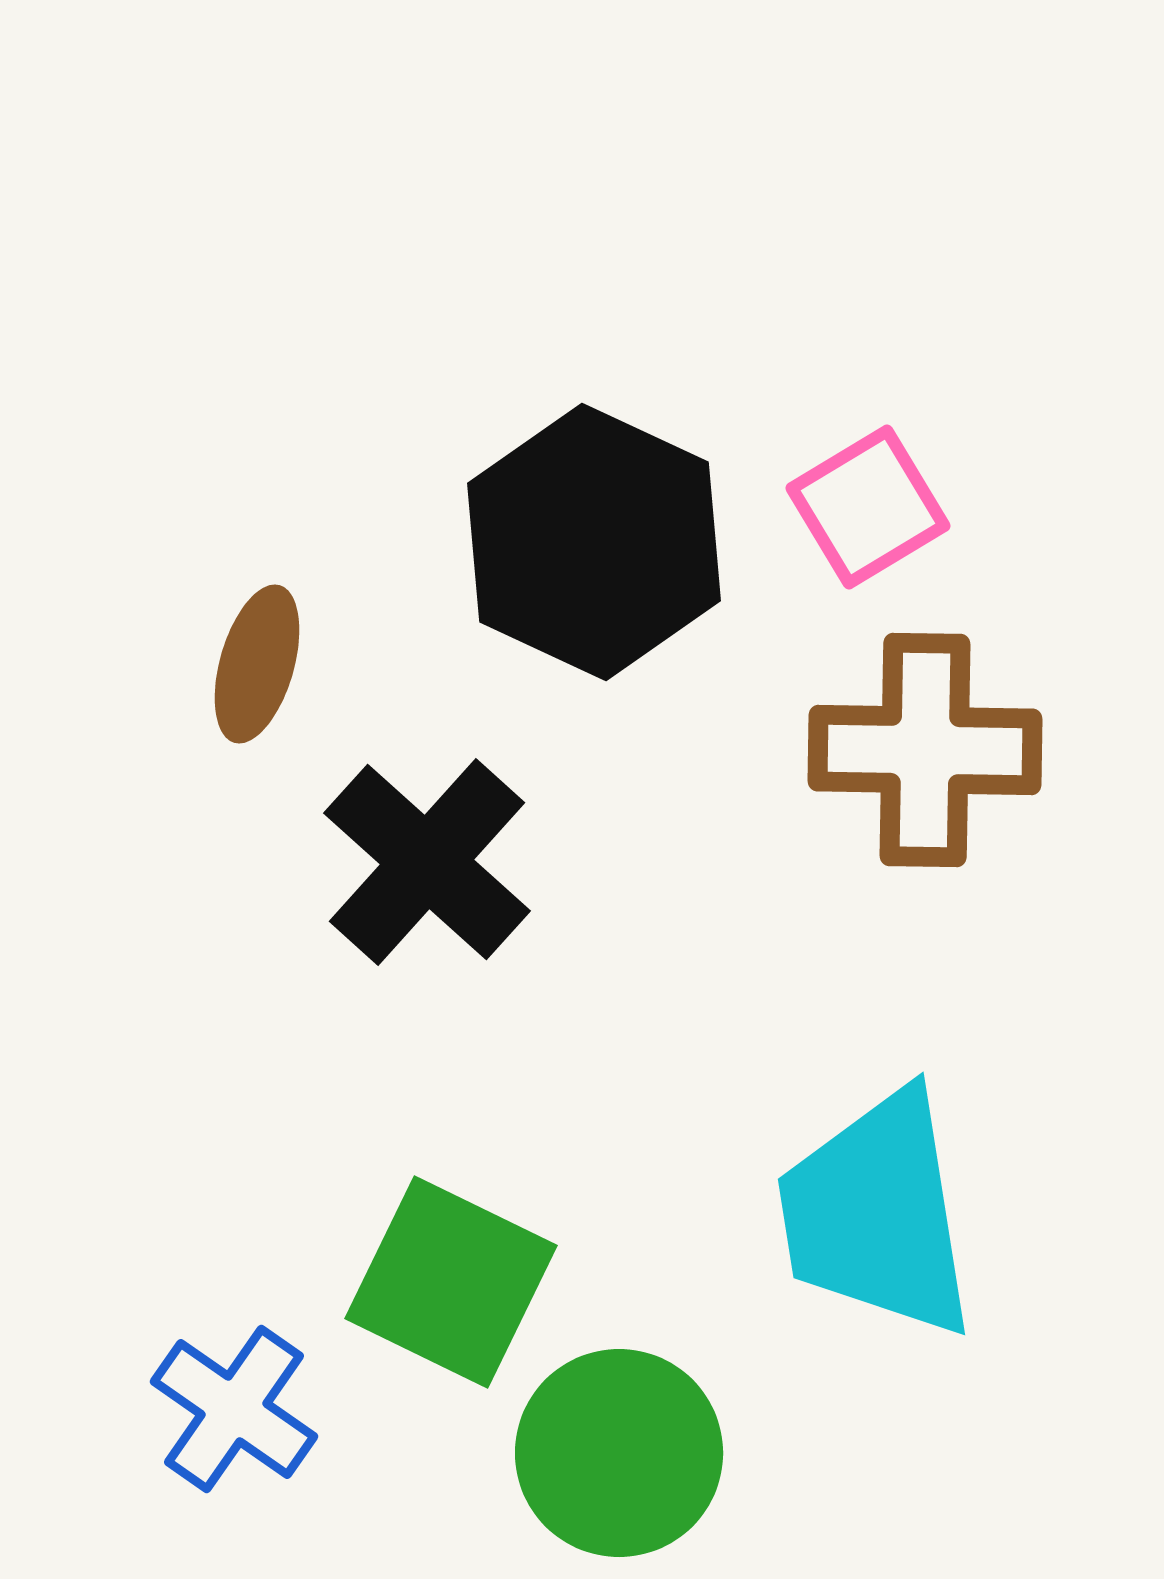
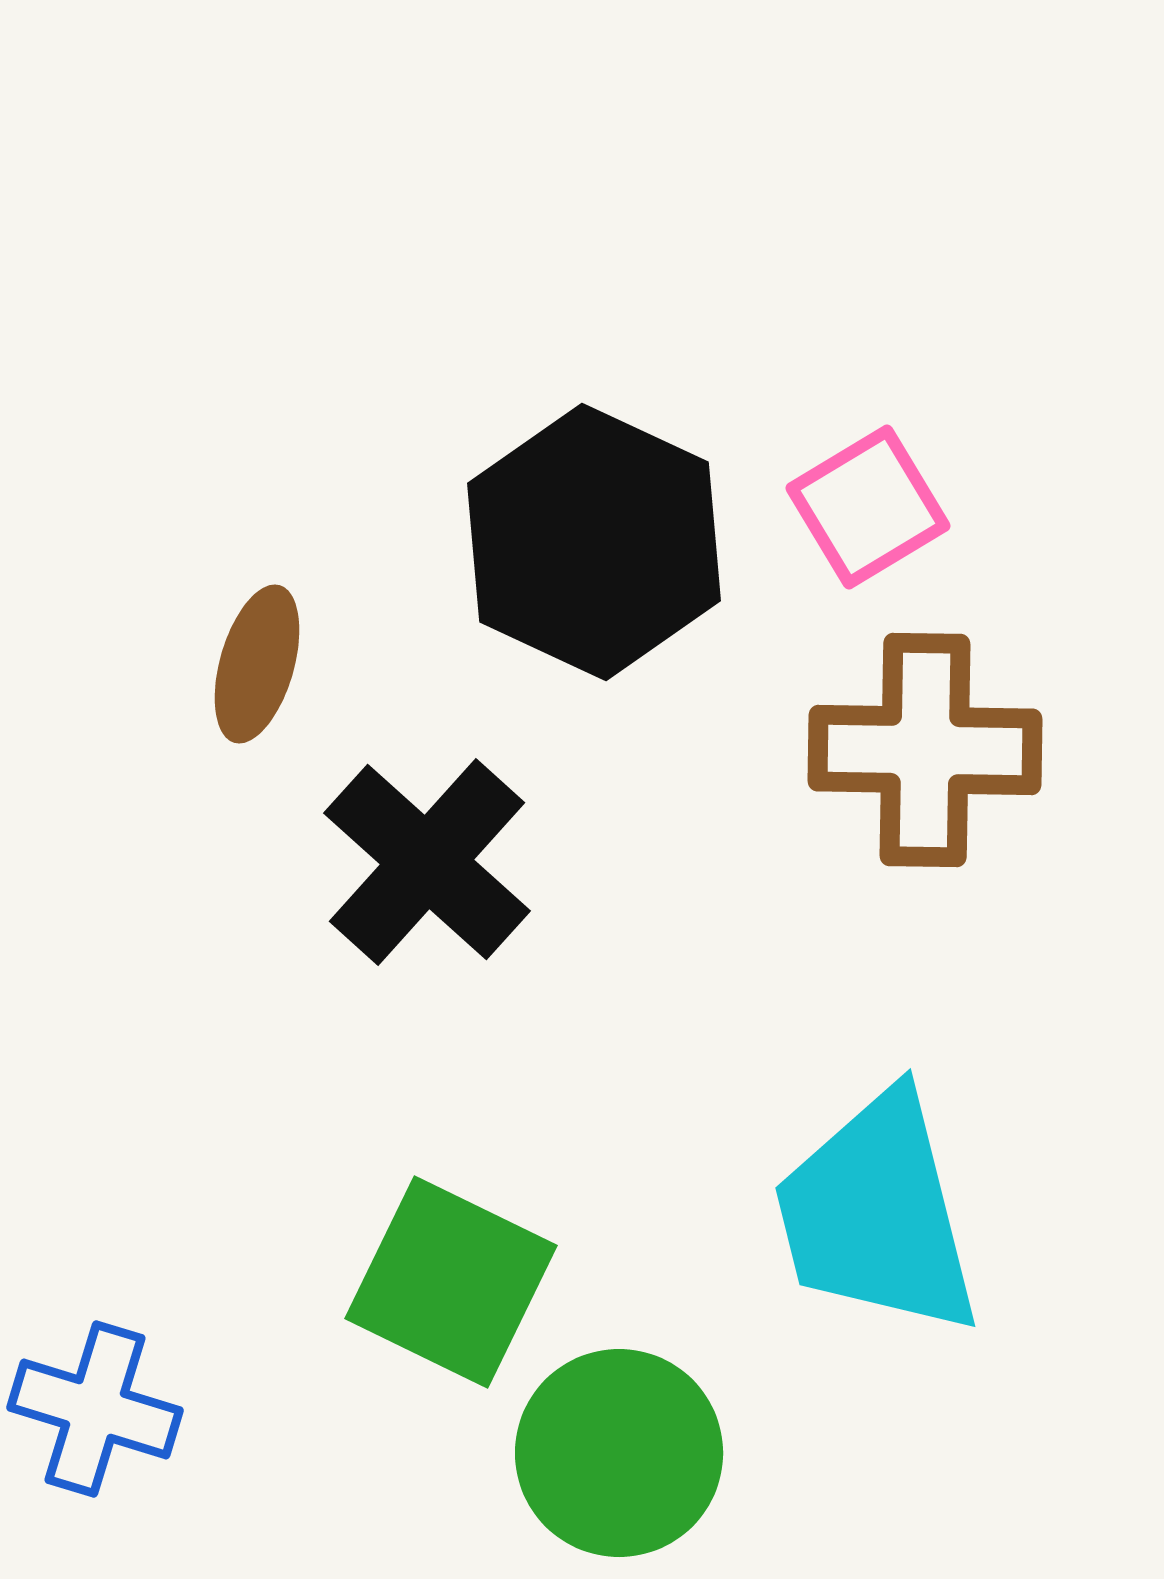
cyan trapezoid: rotated 5 degrees counterclockwise
blue cross: moved 139 px left; rotated 18 degrees counterclockwise
